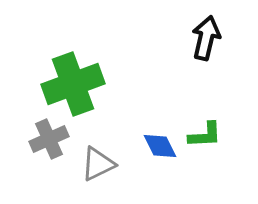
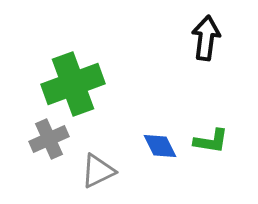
black arrow: rotated 6 degrees counterclockwise
green L-shape: moved 6 px right, 6 px down; rotated 12 degrees clockwise
gray triangle: moved 7 px down
